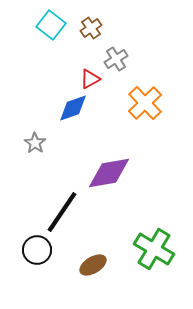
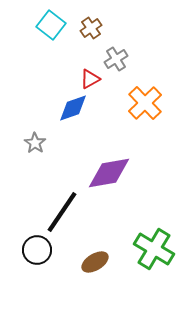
brown ellipse: moved 2 px right, 3 px up
